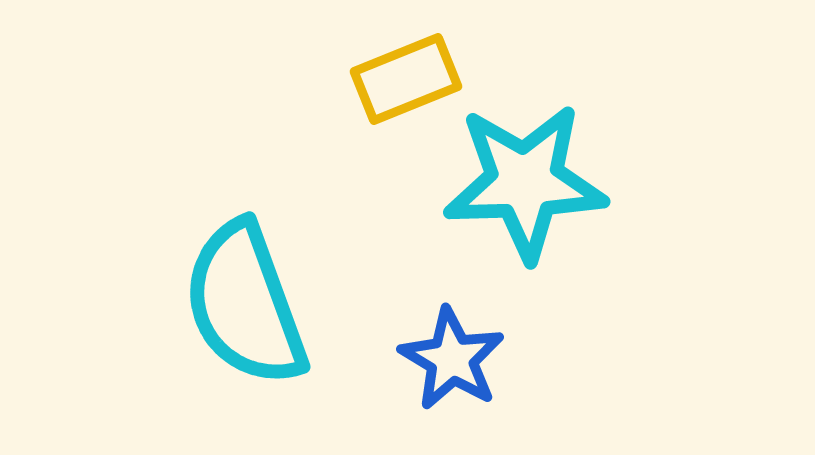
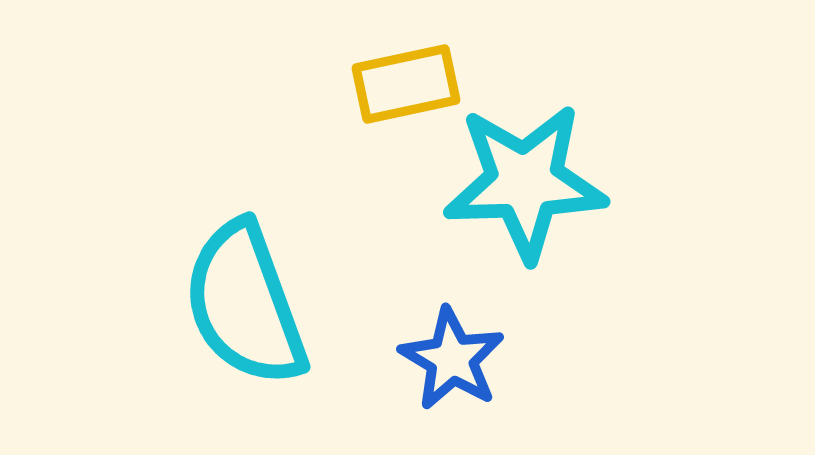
yellow rectangle: moved 5 px down; rotated 10 degrees clockwise
